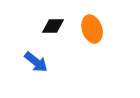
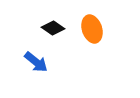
black diamond: moved 2 px down; rotated 35 degrees clockwise
